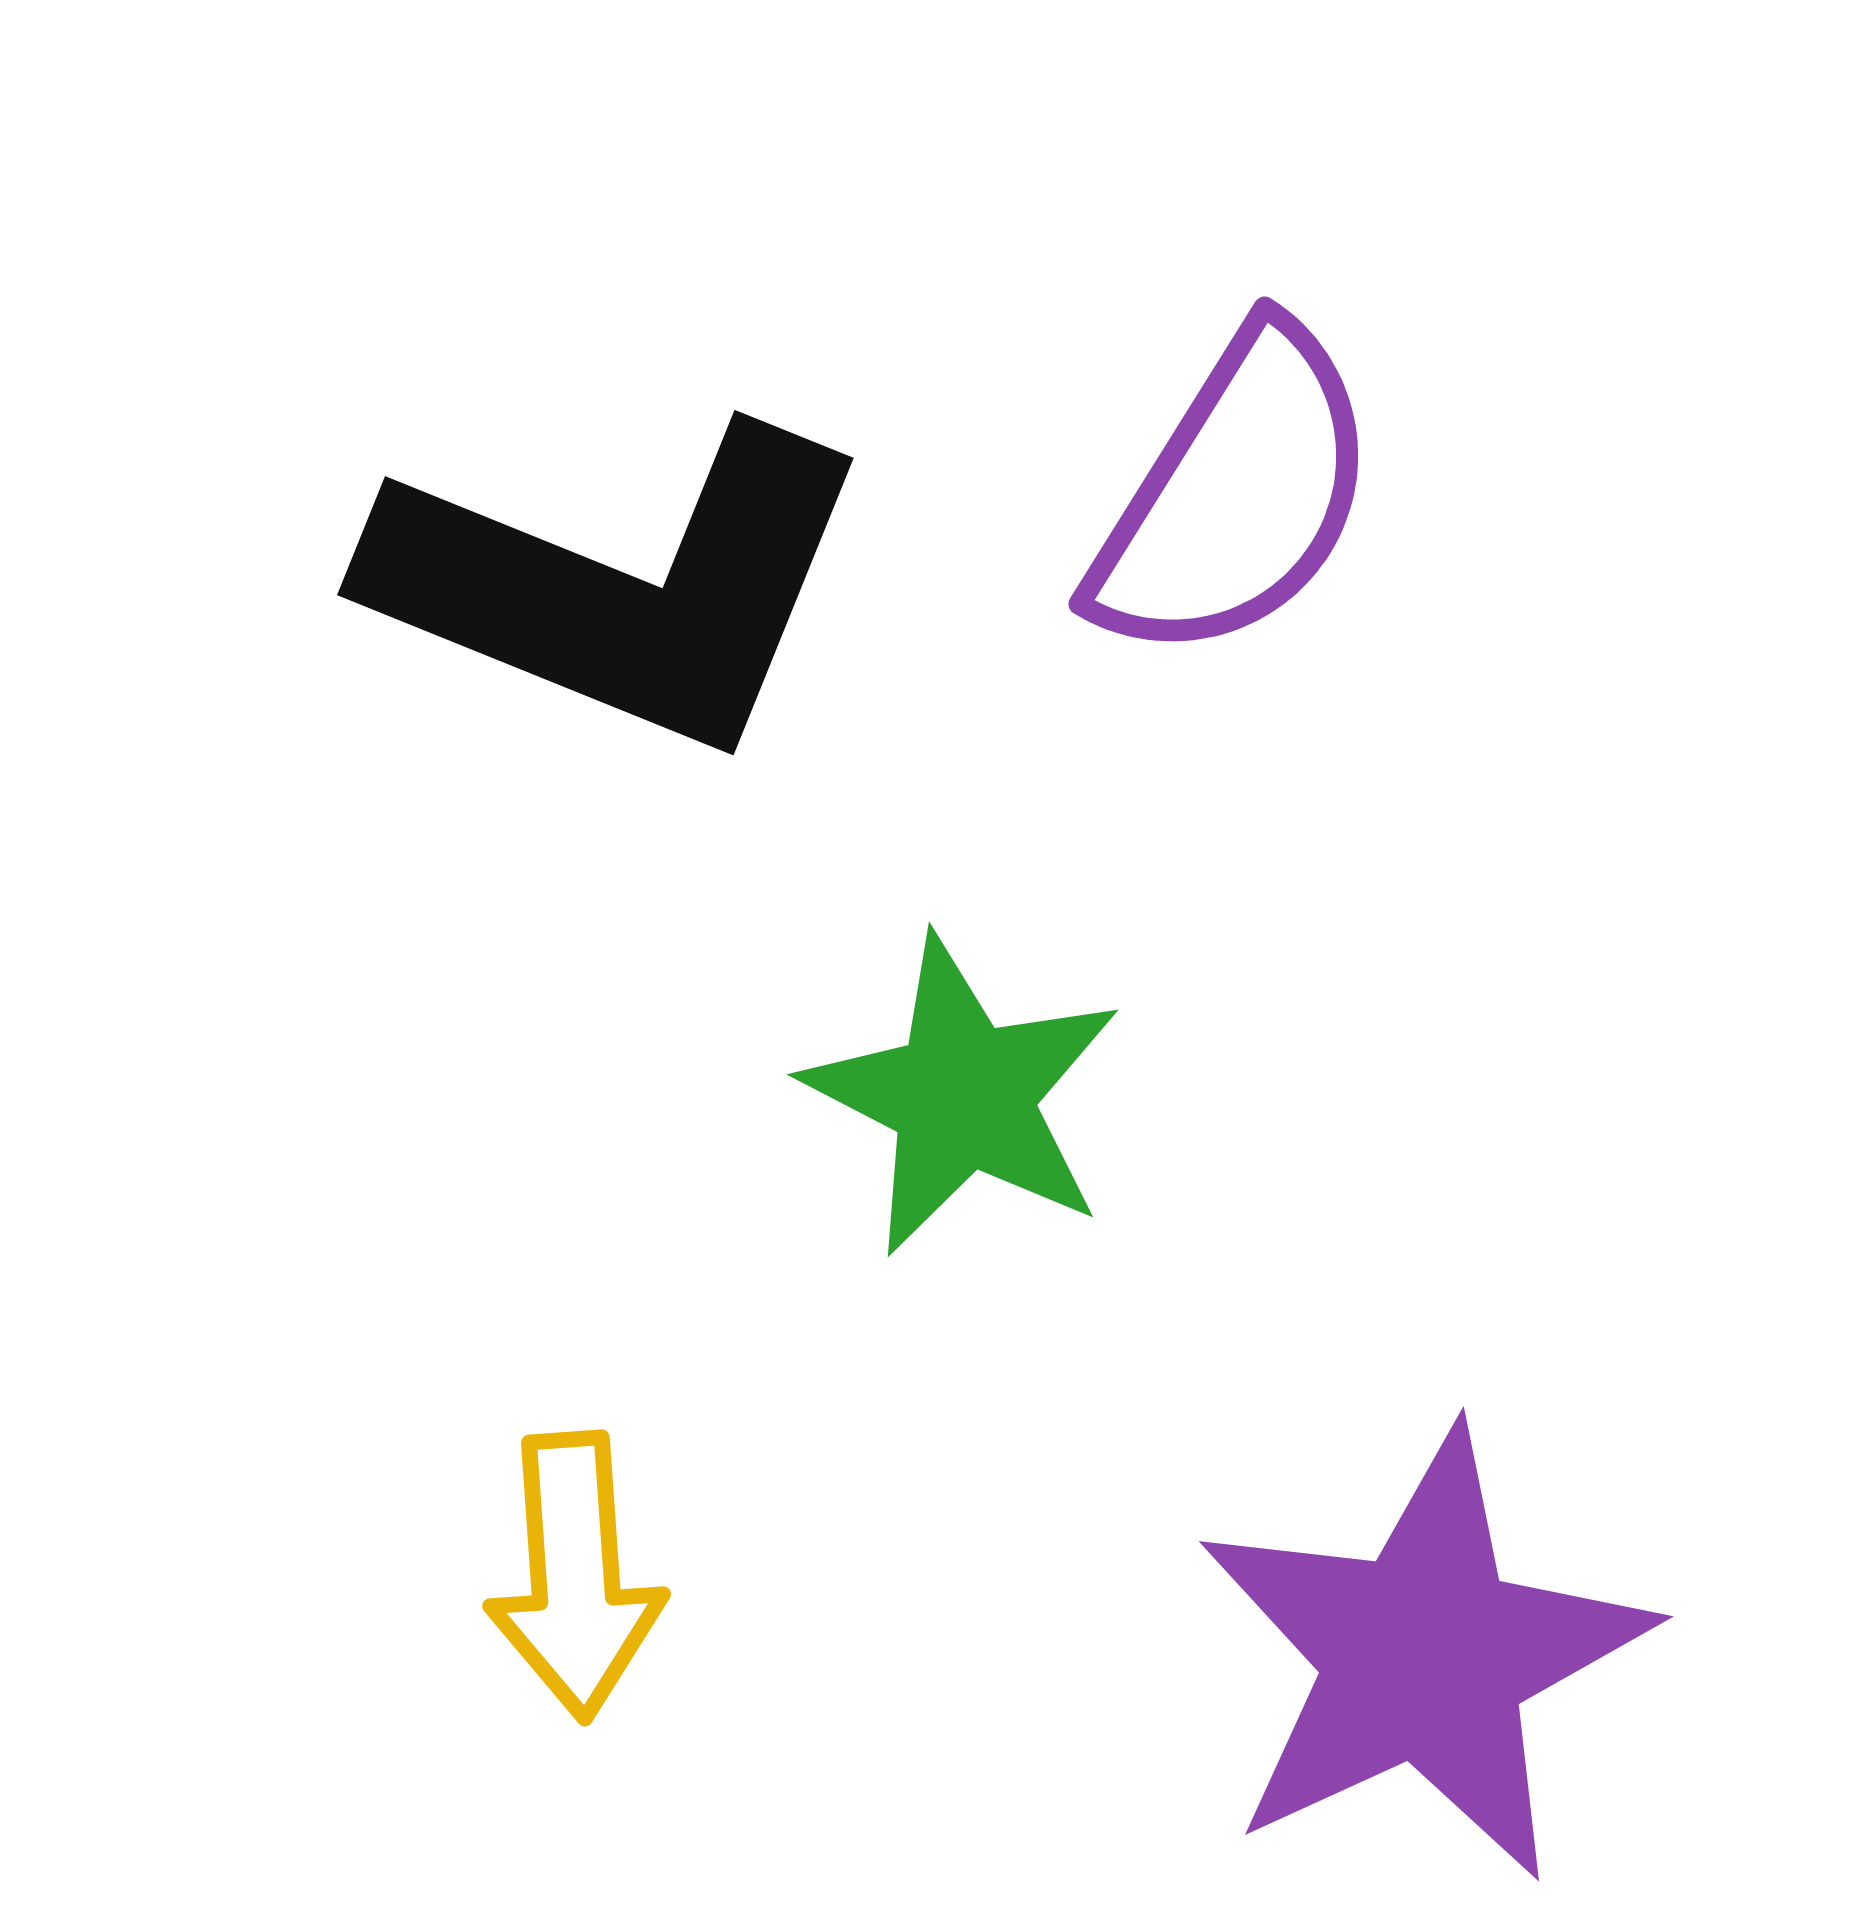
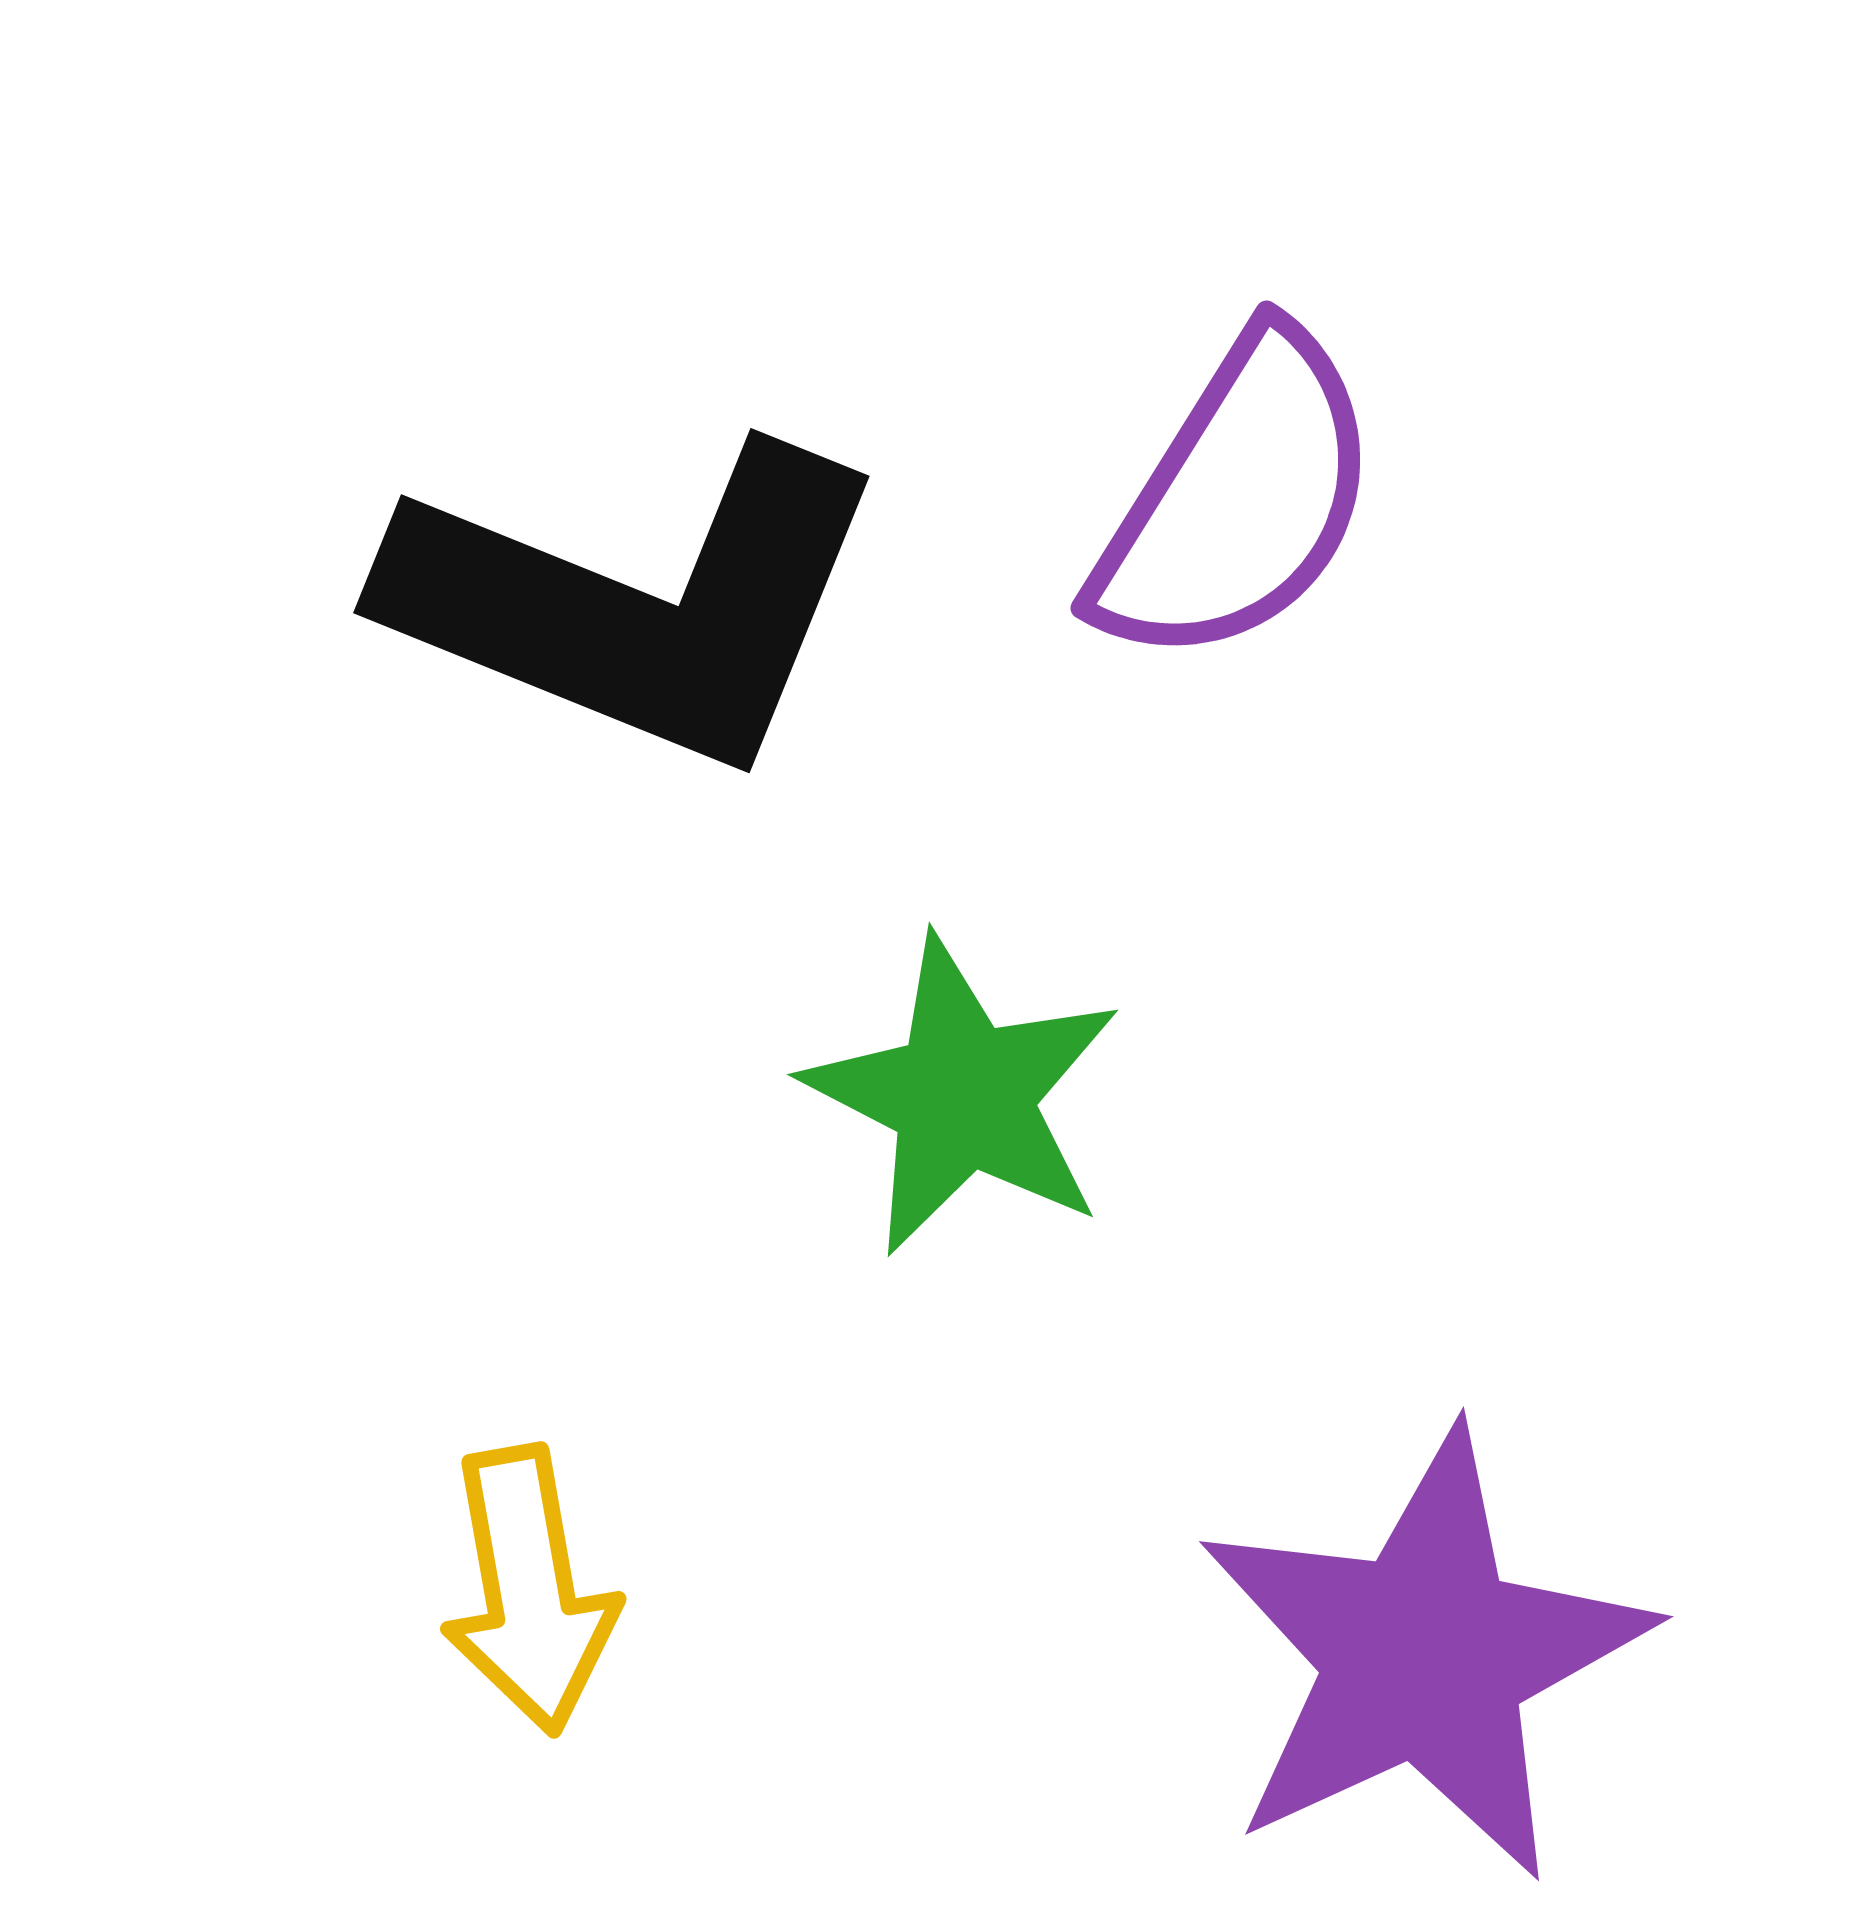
purple semicircle: moved 2 px right, 4 px down
black L-shape: moved 16 px right, 18 px down
yellow arrow: moved 46 px left, 14 px down; rotated 6 degrees counterclockwise
